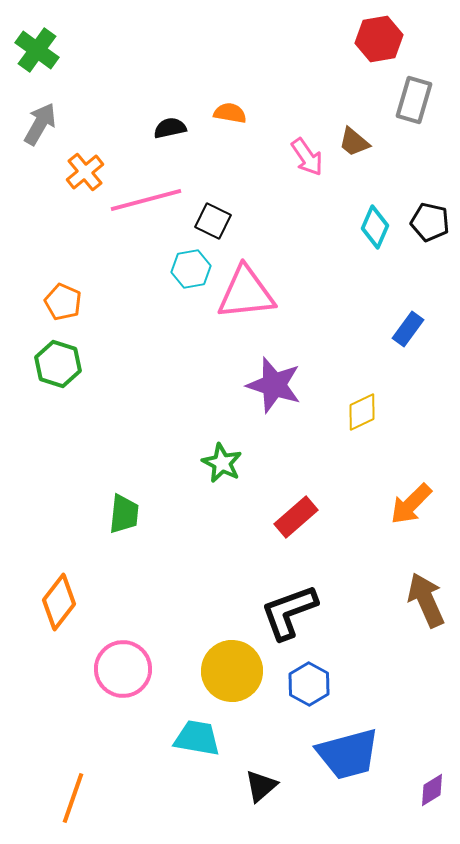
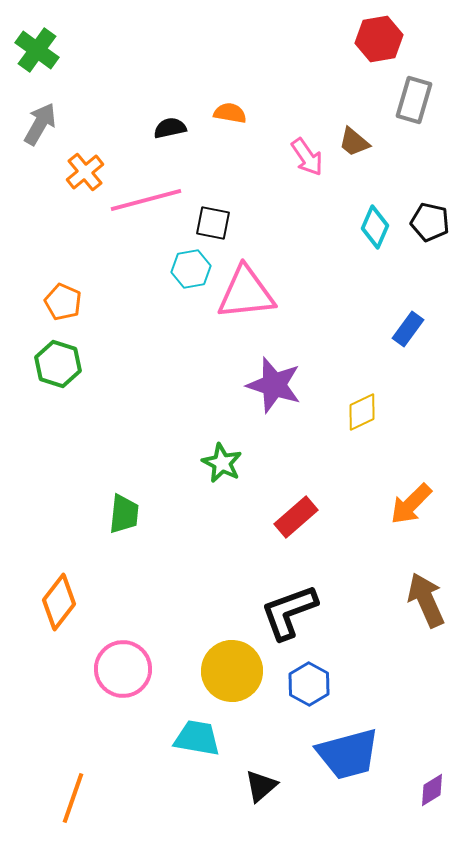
black square: moved 2 px down; rotated 15 degrees counterclockwise
